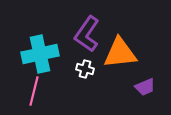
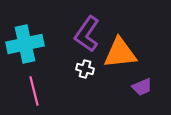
cyan cross: moved 15 px left, 10 px up
purple trapezoid: moved 3 px left
pink line: rotated 28 degrees counterclockwise
